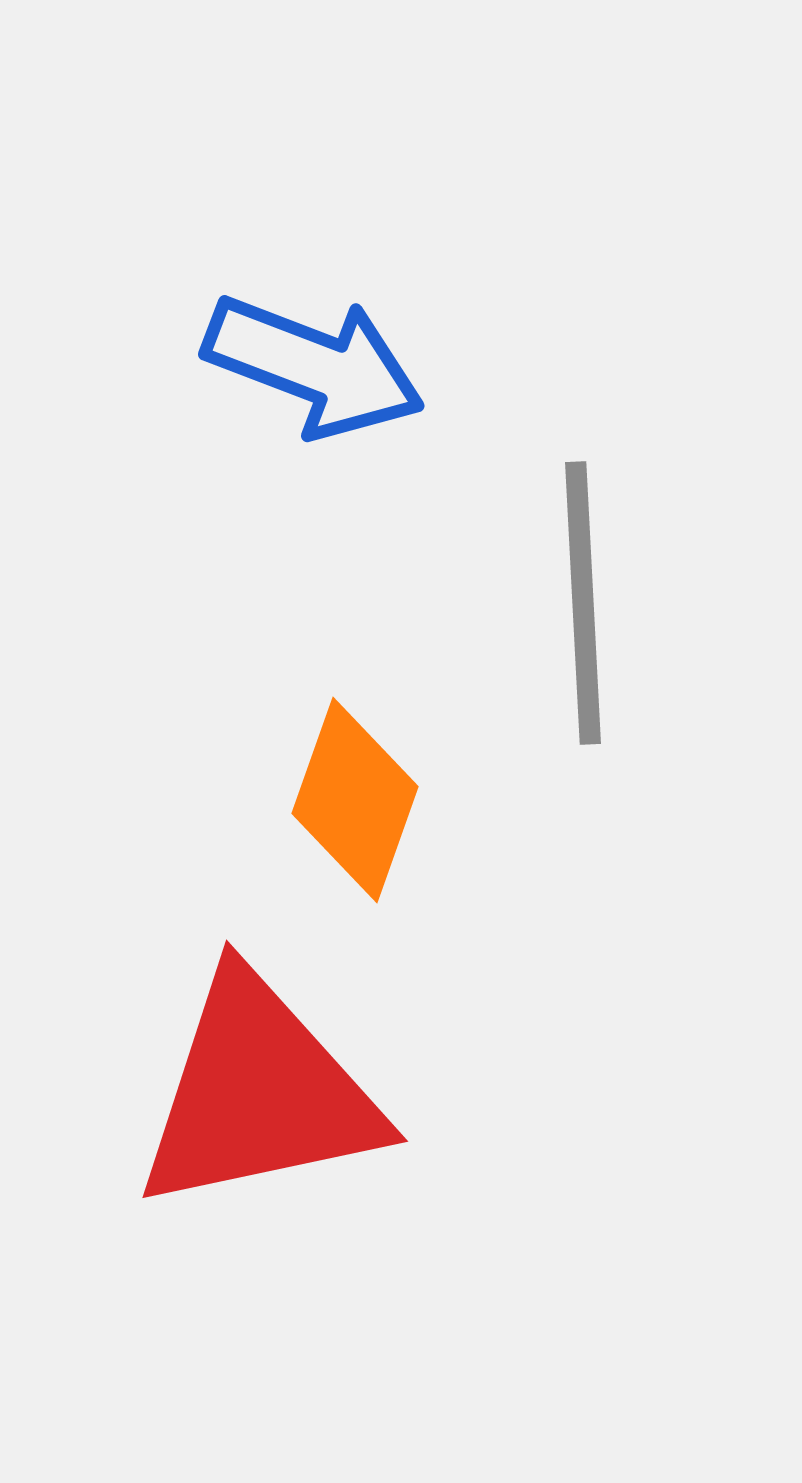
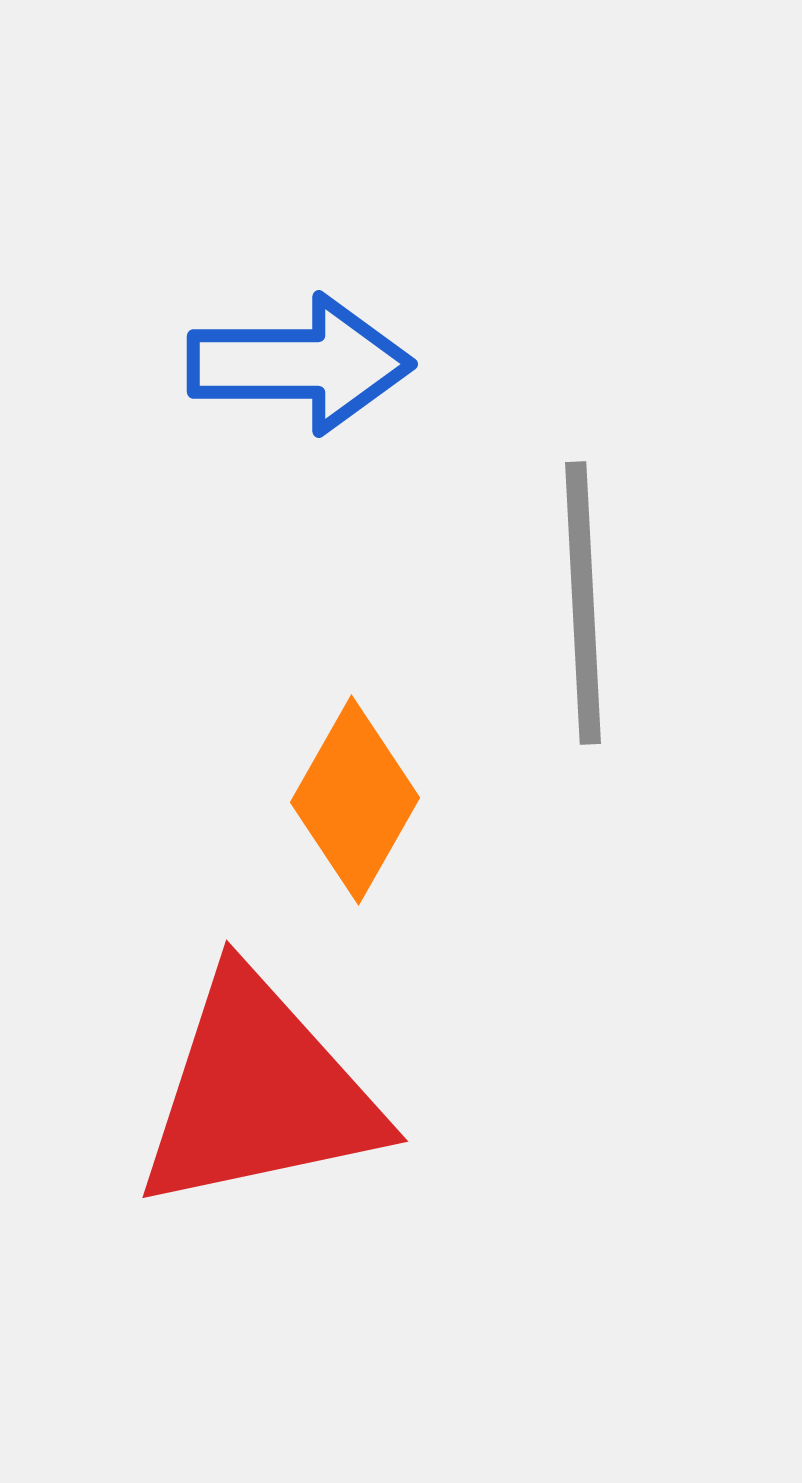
blue arrow: moved 14 px left, 2 px up; rotated 21 degrees counterclockwise
orange diamond: rotated 10 degrees clockwise
